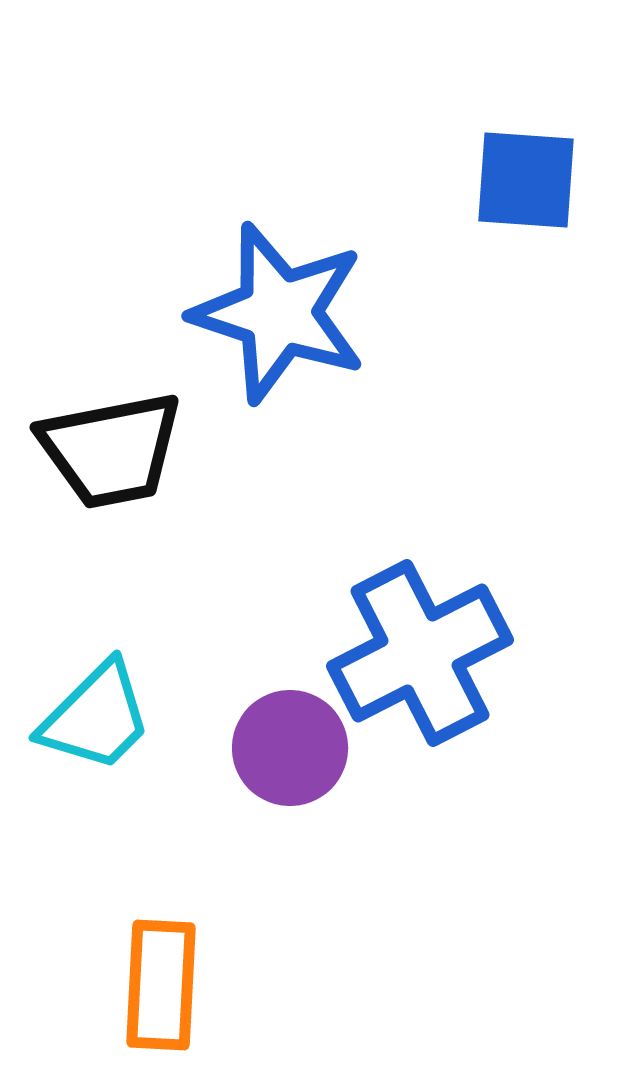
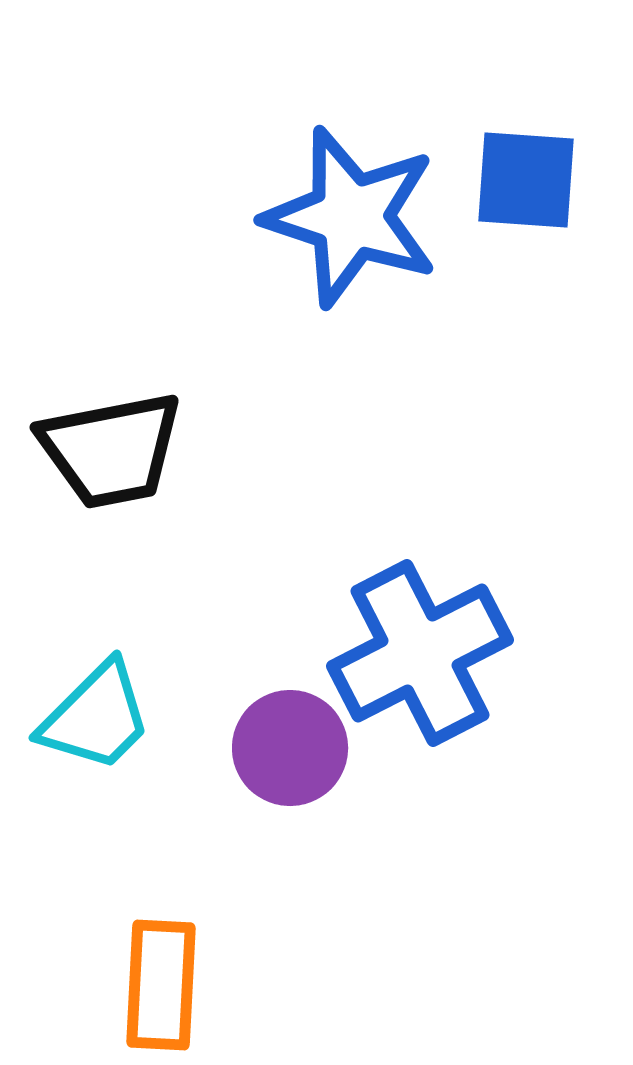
blue star: moved 72 px right, 96 px up
